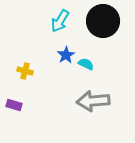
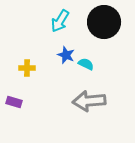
black circle: moved 1 px right, 1 px down
blue star: rotated 18 degrees counterclockwise
yellow cross: moved 2 px right, 3 px up; rotated 14 degrees counterclockwise
gray arrow: moved 4 px left
purple rectangle: moved 3 px up
